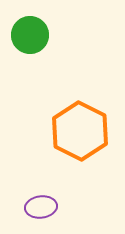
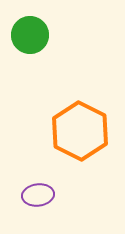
purple ellipse: moved 3 px left, 12 px up
